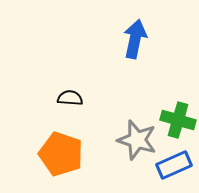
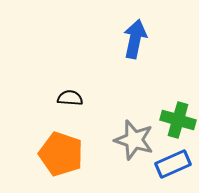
gray star: moved 3 px left
blue rectangle: moved 1 px left, 1 px up
